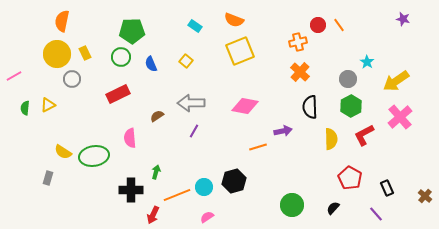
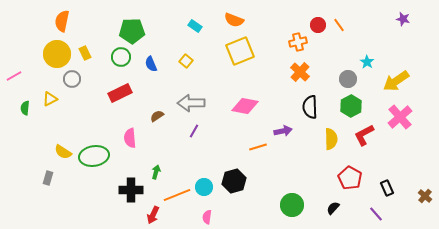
red rectangle at (118, 94): moved 2 px right, 1 px up
yellow triangle at (48, 105): moved 2 px right, 6 px up
pink semicircle at (207, 217): rotated 48 degrees counterclockwise
